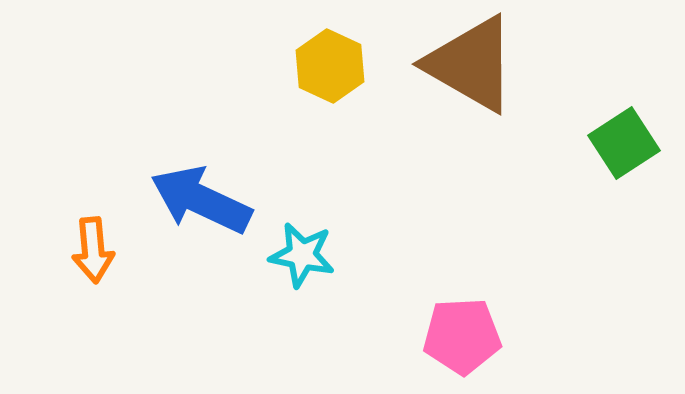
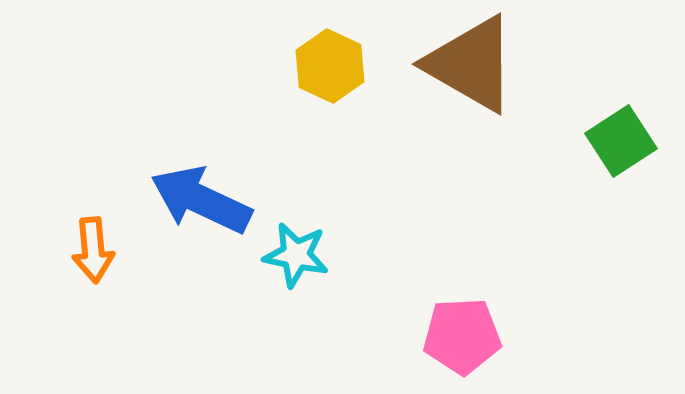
green square: moved 3 px left, 2 px up
cyan star: moved 6 px left
